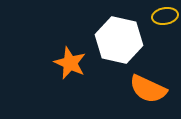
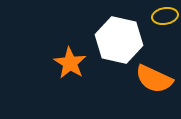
orange star: rotated 8 degrees clockwise
orange semicircle: moved 6 px right, 10 px up
